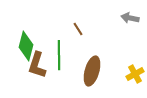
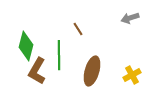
gray arrow: rotated 30 degrees counterclockwise
brown L-shape: moved 6 px down; rotated 12 degrees clockwise
yellow cross: moved 3 px left, 1 px down
